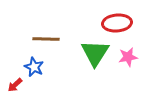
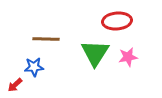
red ellipse: moved 2 px up
blue star: rotated 30 degrees counterclockwise
